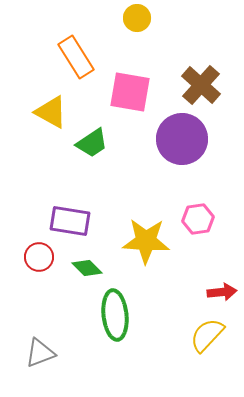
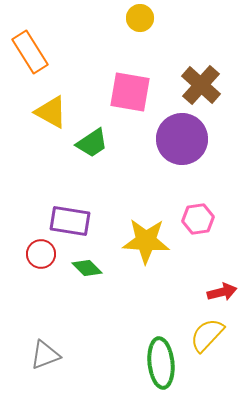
yellow circle: moved 3 px right
orange rectangle: moved 46 px left, 5 px up
red circle: moved 2 px right, 3 px up
red arrow: rotated 8 degrees counterclockwise
green ellipse: moved 46 px right, 48 px down
gray triangle: moved 5 px right, 2 px down
